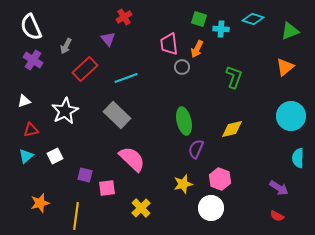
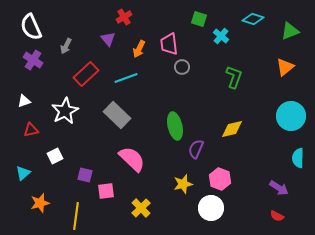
cyan cross: moved 7 px down; rotated 35 degrees clockwise
orange arrow: moved 58 px left
red rectangle: moved 1 px right, 5 px down
green ellipse: moved 9 px left, 5 px down
cyan triangle: moved 3 px left, 17 px down
pink square: moved 1 px left, 3 px down
